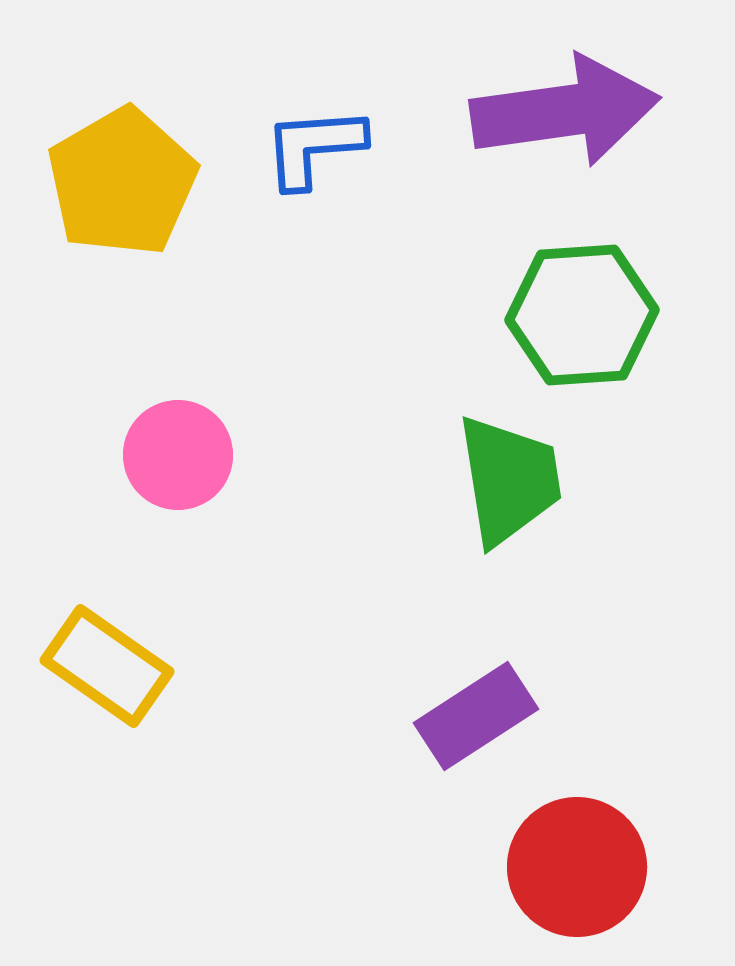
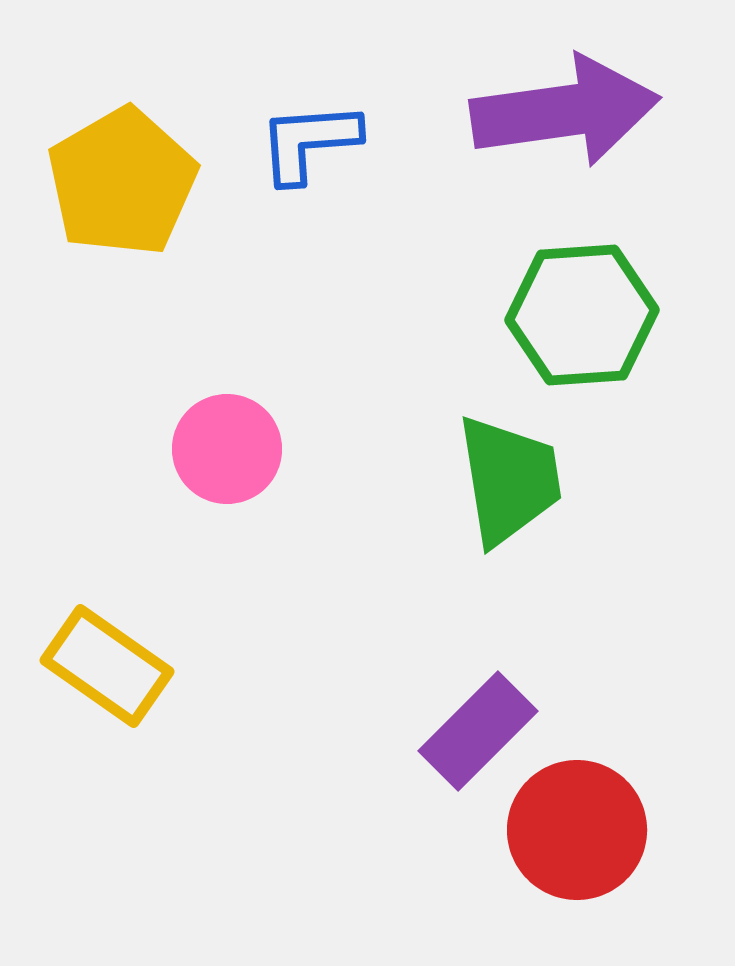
blue L-shape: moved 5 px left, 5 px up
pink circle: moved 49 px right, 6 px up
purple rectangle: moved 2 px right, 15 px down; rotated 12 degrees counterclockwise
red circle: moved 37 px up
